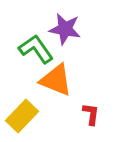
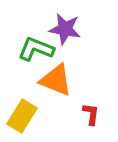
green L-shape: rotated 33 degrees counterclockwise
yellow rectangle: rotated 12 degrees counterclockwise
